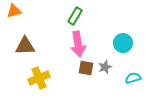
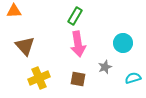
orange triangle: rotated 14 degrees clockwise
brown triangle: rotated 50 degrees clockwise
brown square: moved 8 px left, 11 px down
